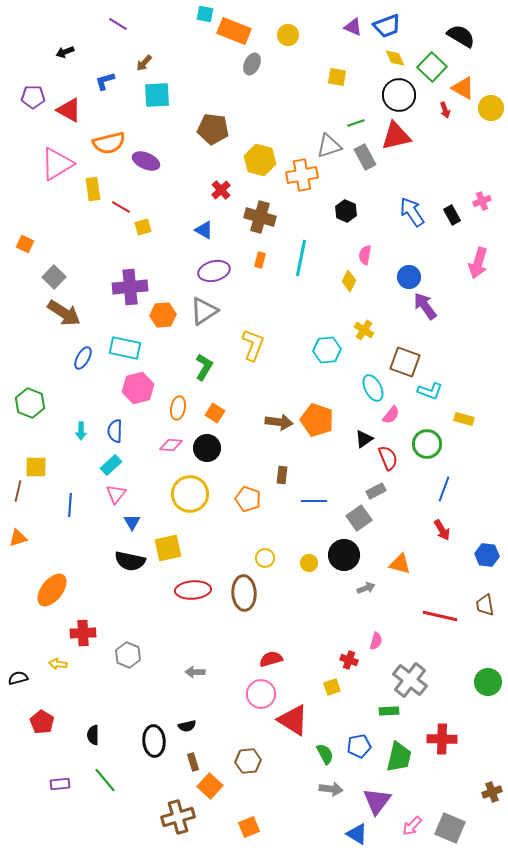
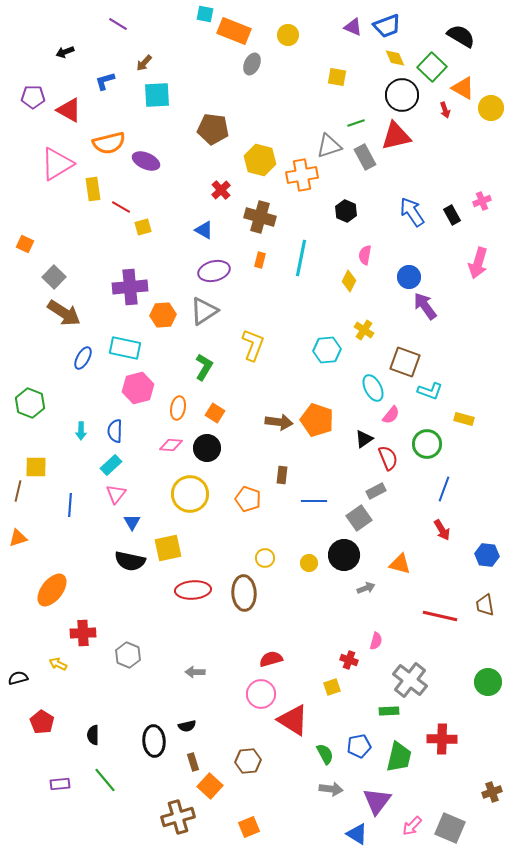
black circle at (399, 95): moved 3 px right
yellow arrow at (58, 664): rotated 18 degrees clockwise
